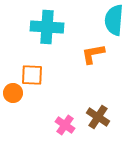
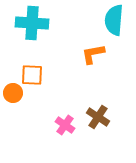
cyan cross: moved 15 px left, 4 px up
